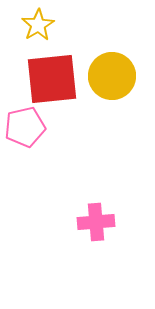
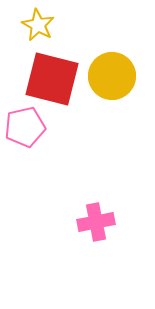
yellow star: rotated 12 degrees counterclockwise
red square: rotated 20 degrees clockwise
pink cross: rotated 6 degrees counterclockwise
